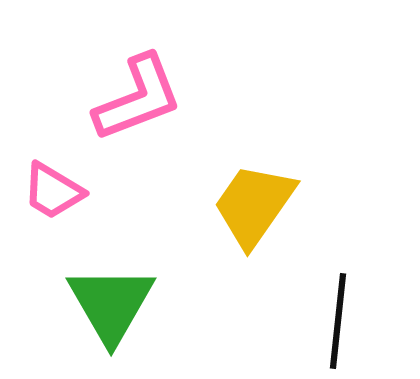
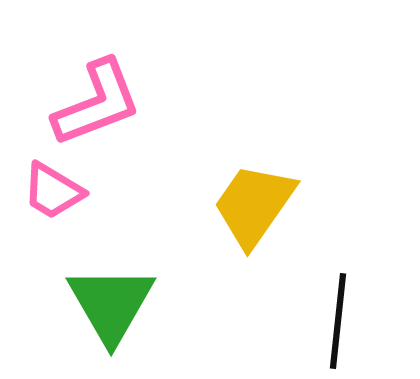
pink L-shape: moved 41 px left, 5 px down
